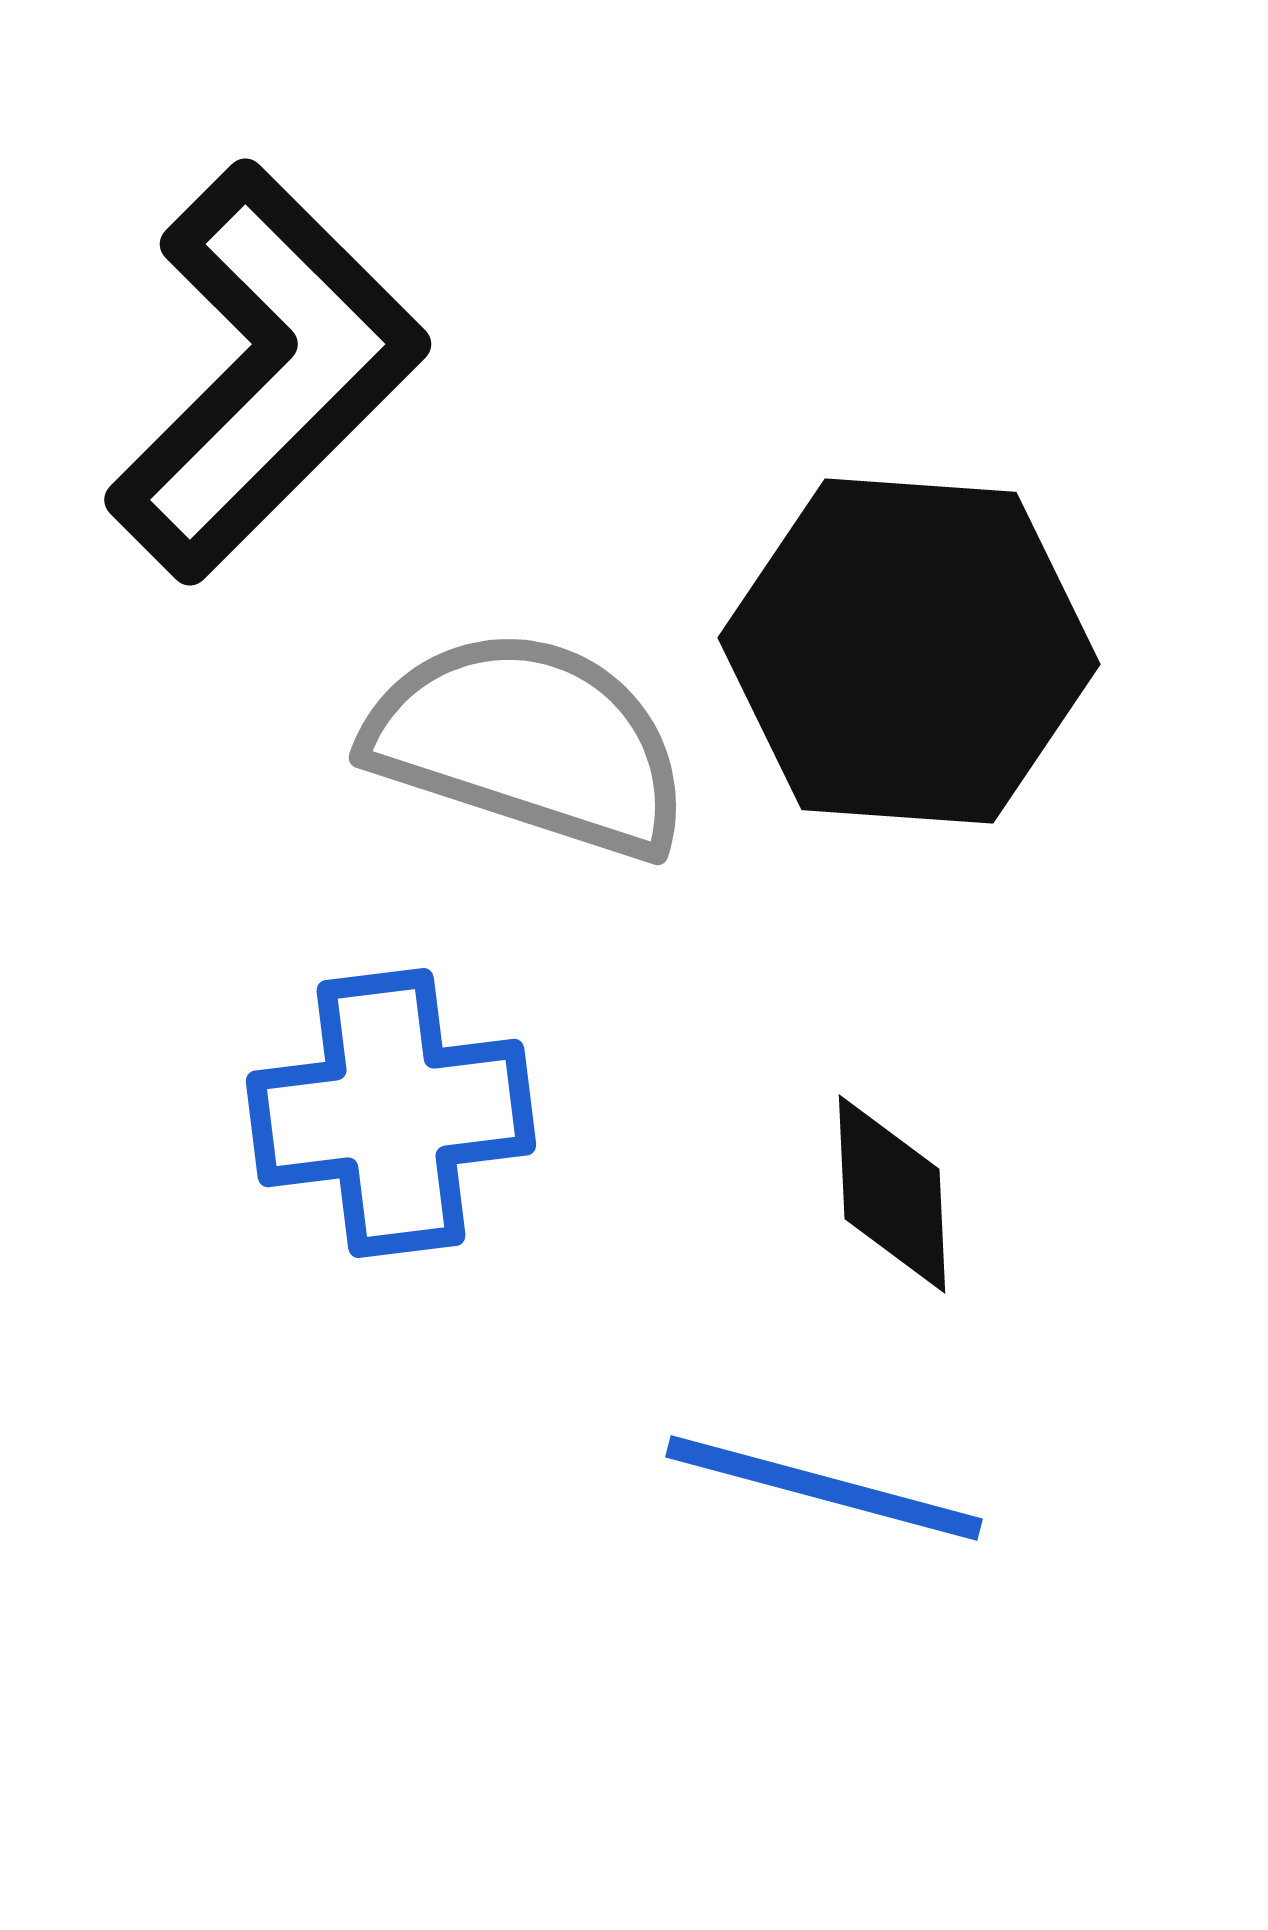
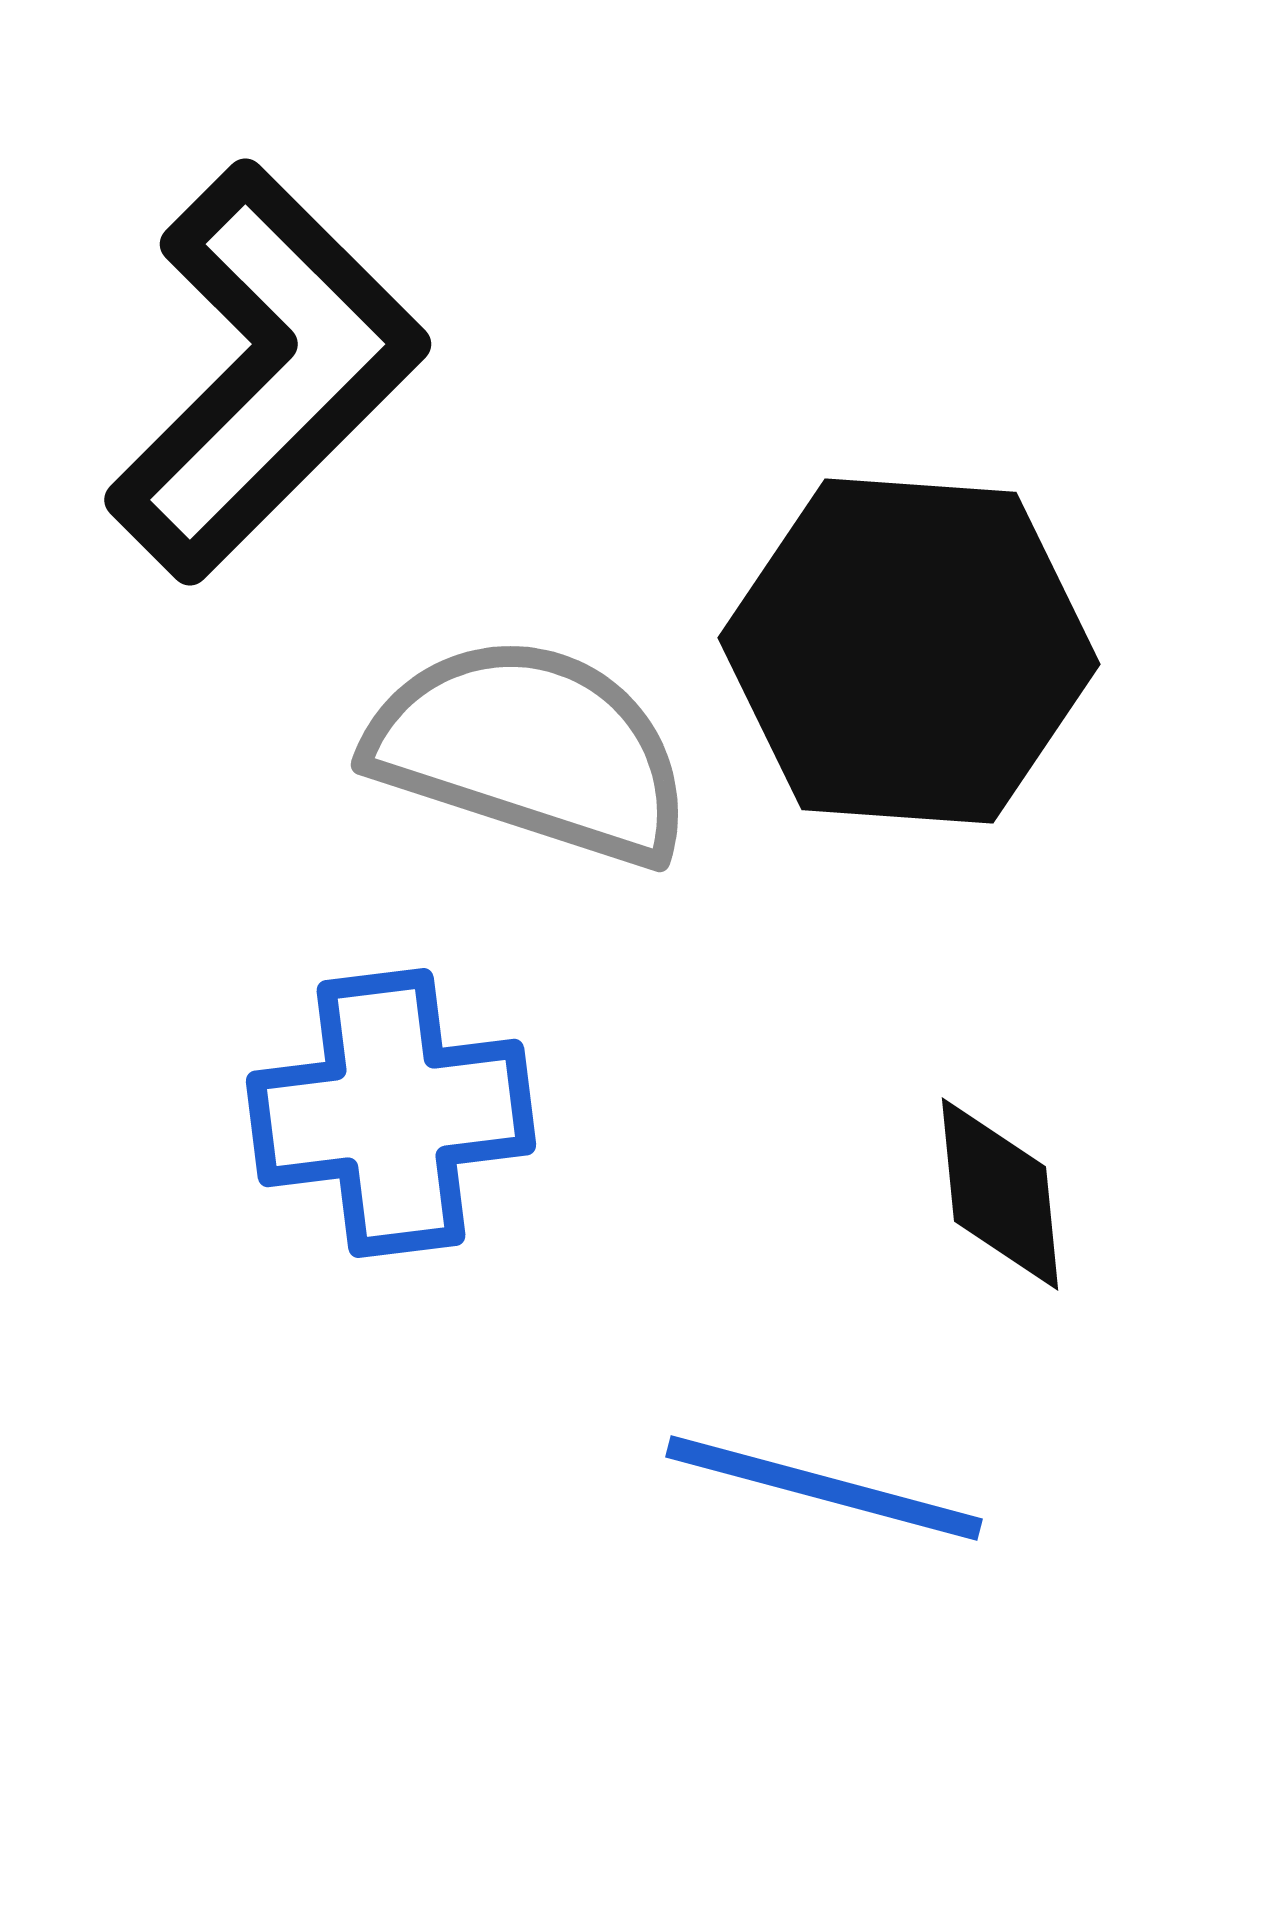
gray semicircle: moved 2 px right, 7 px down
black diamond: moved 108 px right; rotated 3 degrees counterclockwise
